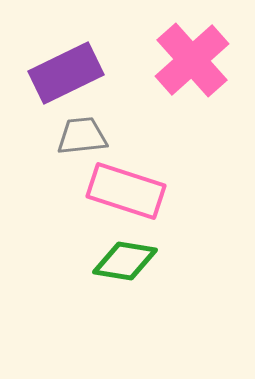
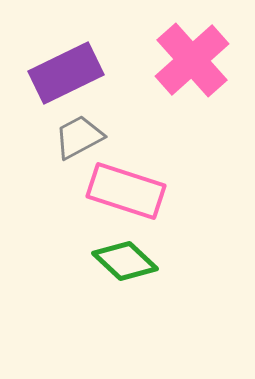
gray trapezoid: moved 3 px left, 1 px down; rotated 22 degrees counterclockwise
green diamond: rotated 34 degrees clockwise
